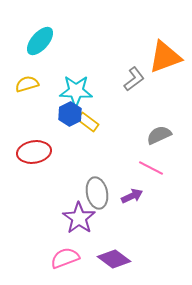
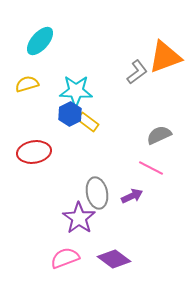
gray L-shape: moved 3 px right, 7 px up
